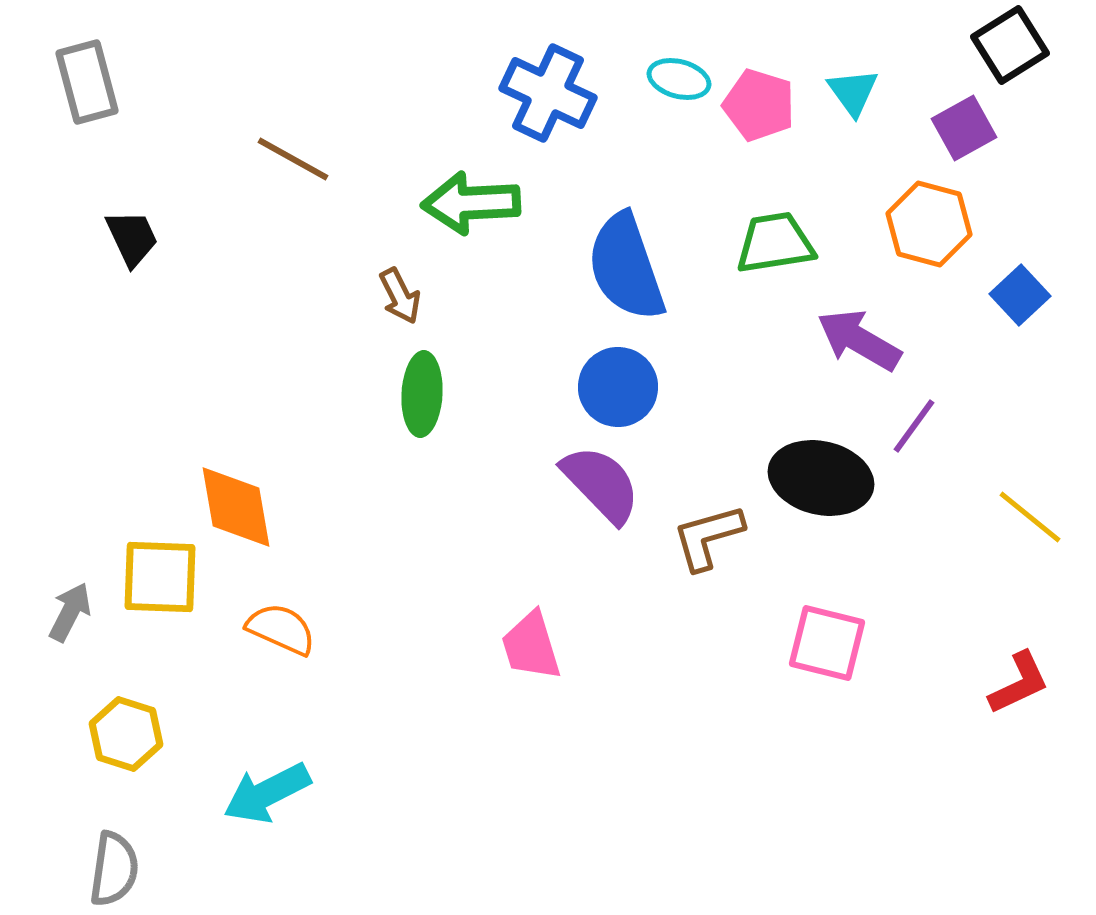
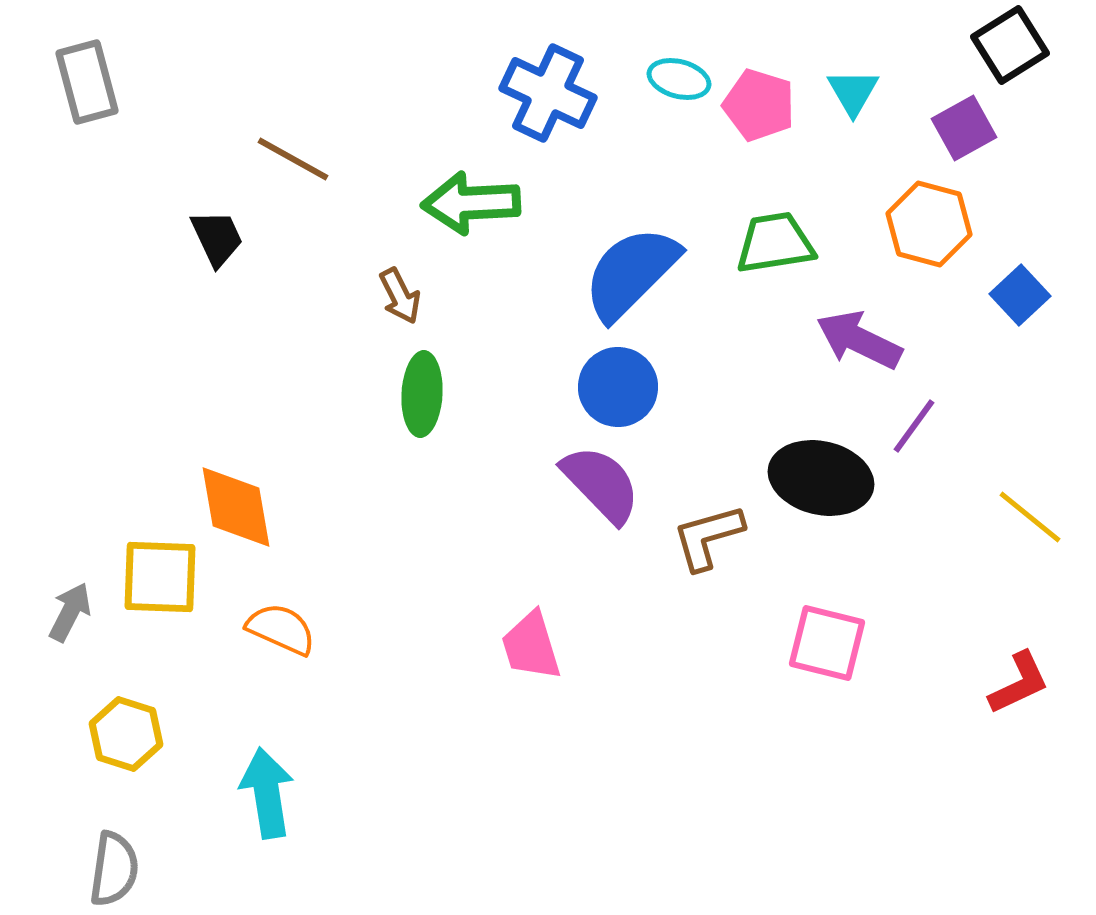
cyan triangle: rotated 6 degrees clockwise
black trapezoid: moved 85 px right
blue semicircle: moved 5 px right, 6 px down; rotated 64 degrees clockwise
purple arrow: rotated 4 degrees counterclockwise
cyan arrow: rotated 108 degrees clockwise
